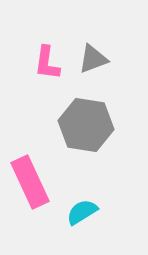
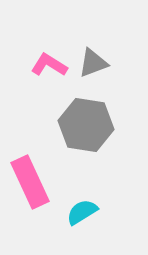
gray triangle: moved 4 px down
pink L-shape: moved 2 px right, 2 px down; rotated 114 degrees clockwise
